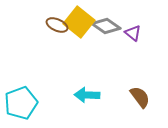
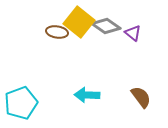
brown ellipse: moved 7 px down; rotated 15 degrees counterclockwise
brown semicircle: moved 1 px right
